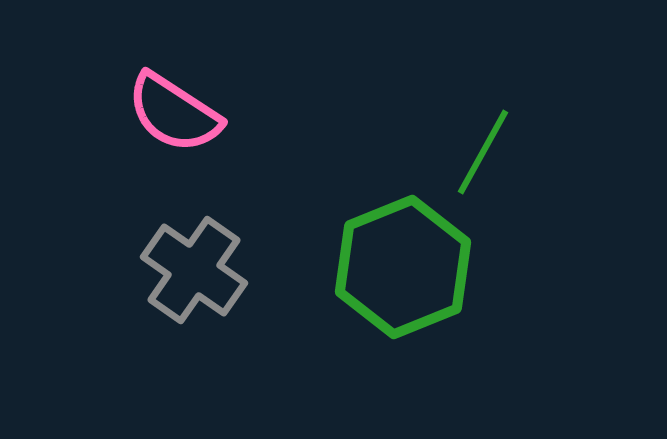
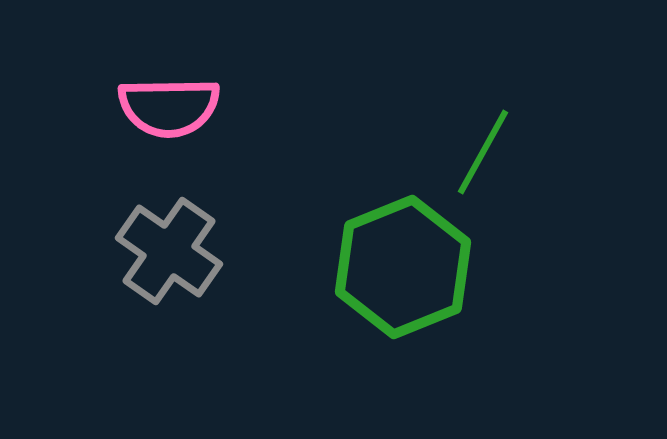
pink semicircle: moved 5 px left, 6 px up; rotated 34 degrees counterclockwise
gray cross: moved 25 px left, 19 px up
